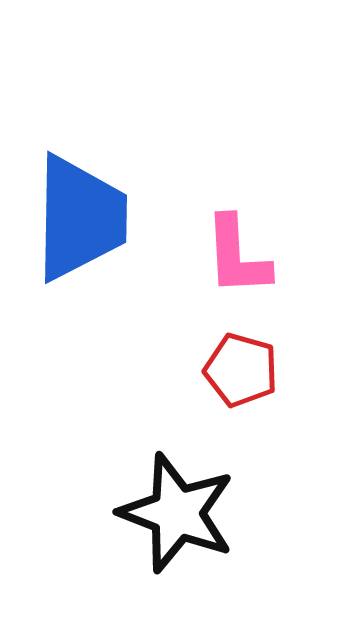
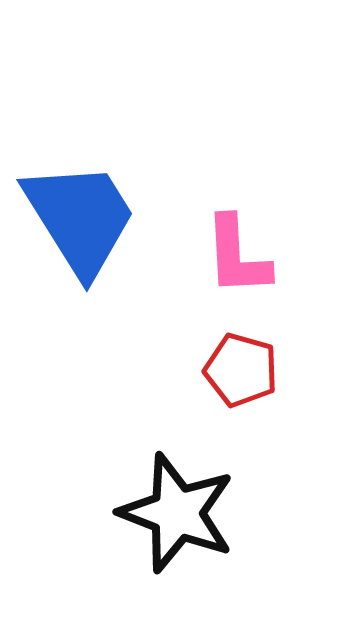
blue trapezoid: rotated 33 degrees counterclockwise
